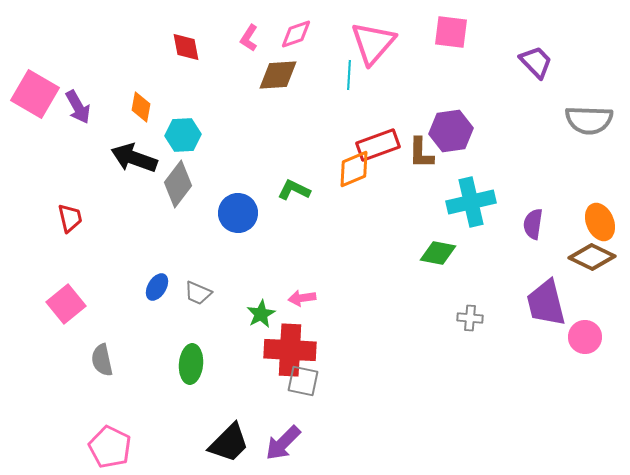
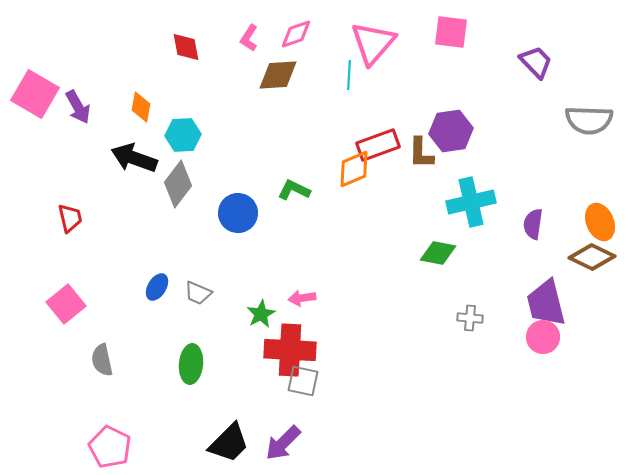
pink circle at (585, 337): moved 42 px left
